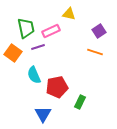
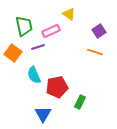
yellow triangle: rotated 24 degrees clockwise
green trapezoid: moved 2 px left, 2 px up
